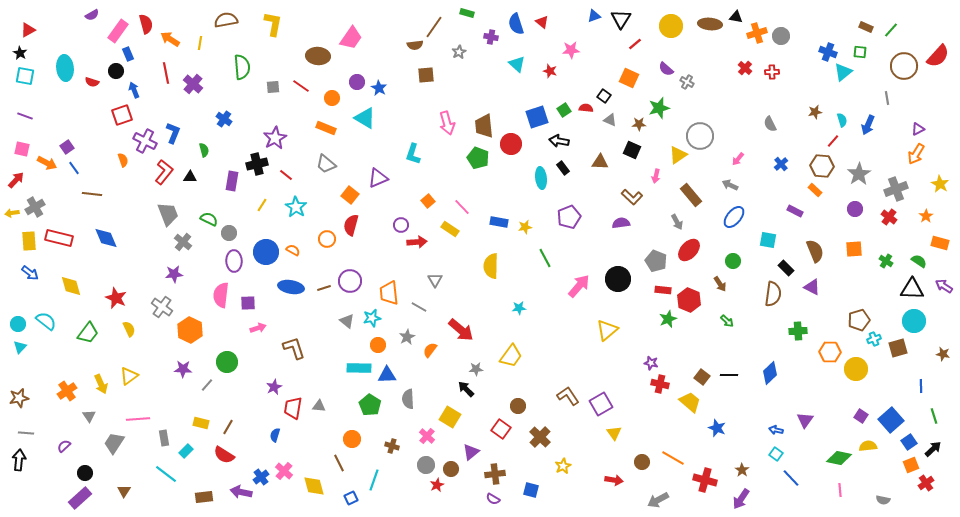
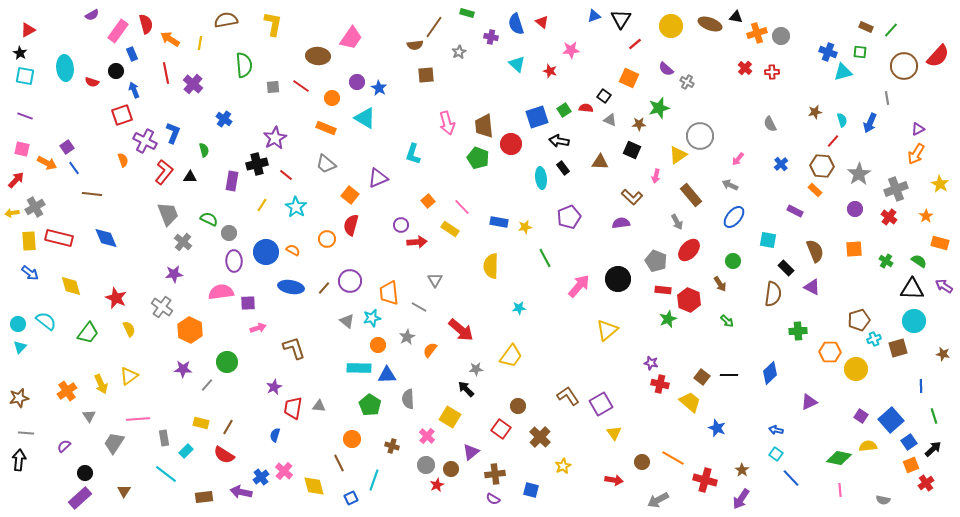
brown ellipse at (710, 24): rotated 15 degrees clockwise
blue rectangle at (128, 54): moved 4 px right
green semicircle at (242, 67): moved 2 px right, 2 px up
cyan triangle at (843, 72): rotated 24 degrees clockwise
blue arrow at (868, 125): moved 2 px right, 2 px up
brown line at (324, 288): rotated 32 degrees counterclockwise
pink semicircle at (221, 295): moved 3 px up; rotated 75 degrees clockwise
purple triangle at (805, 420): moved 4 px right, 18 px up; rotated 30 degrees clockwise
